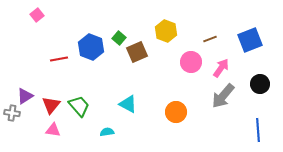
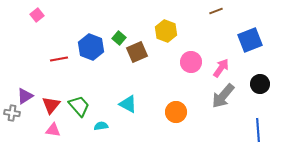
brown line: moved 6 px right, 28 px up
cyan semicircle: moved 6 px left, 6 px up
